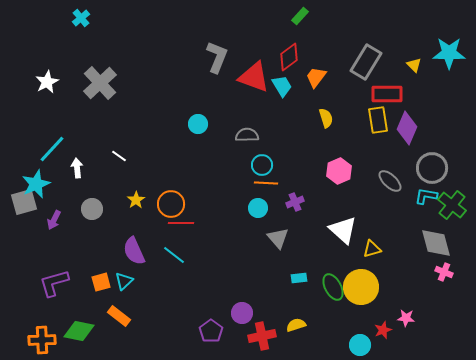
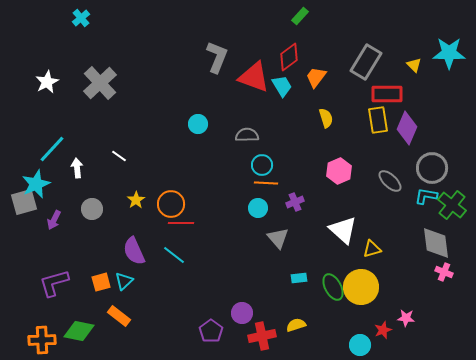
gray diamond at (436, 243): rotated 8 degrees clockwise
